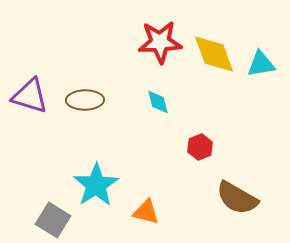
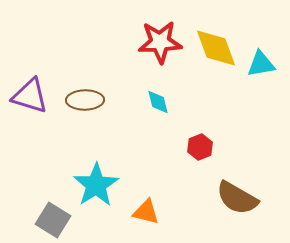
yellow diamond: moved 2 px right, 6 px up
